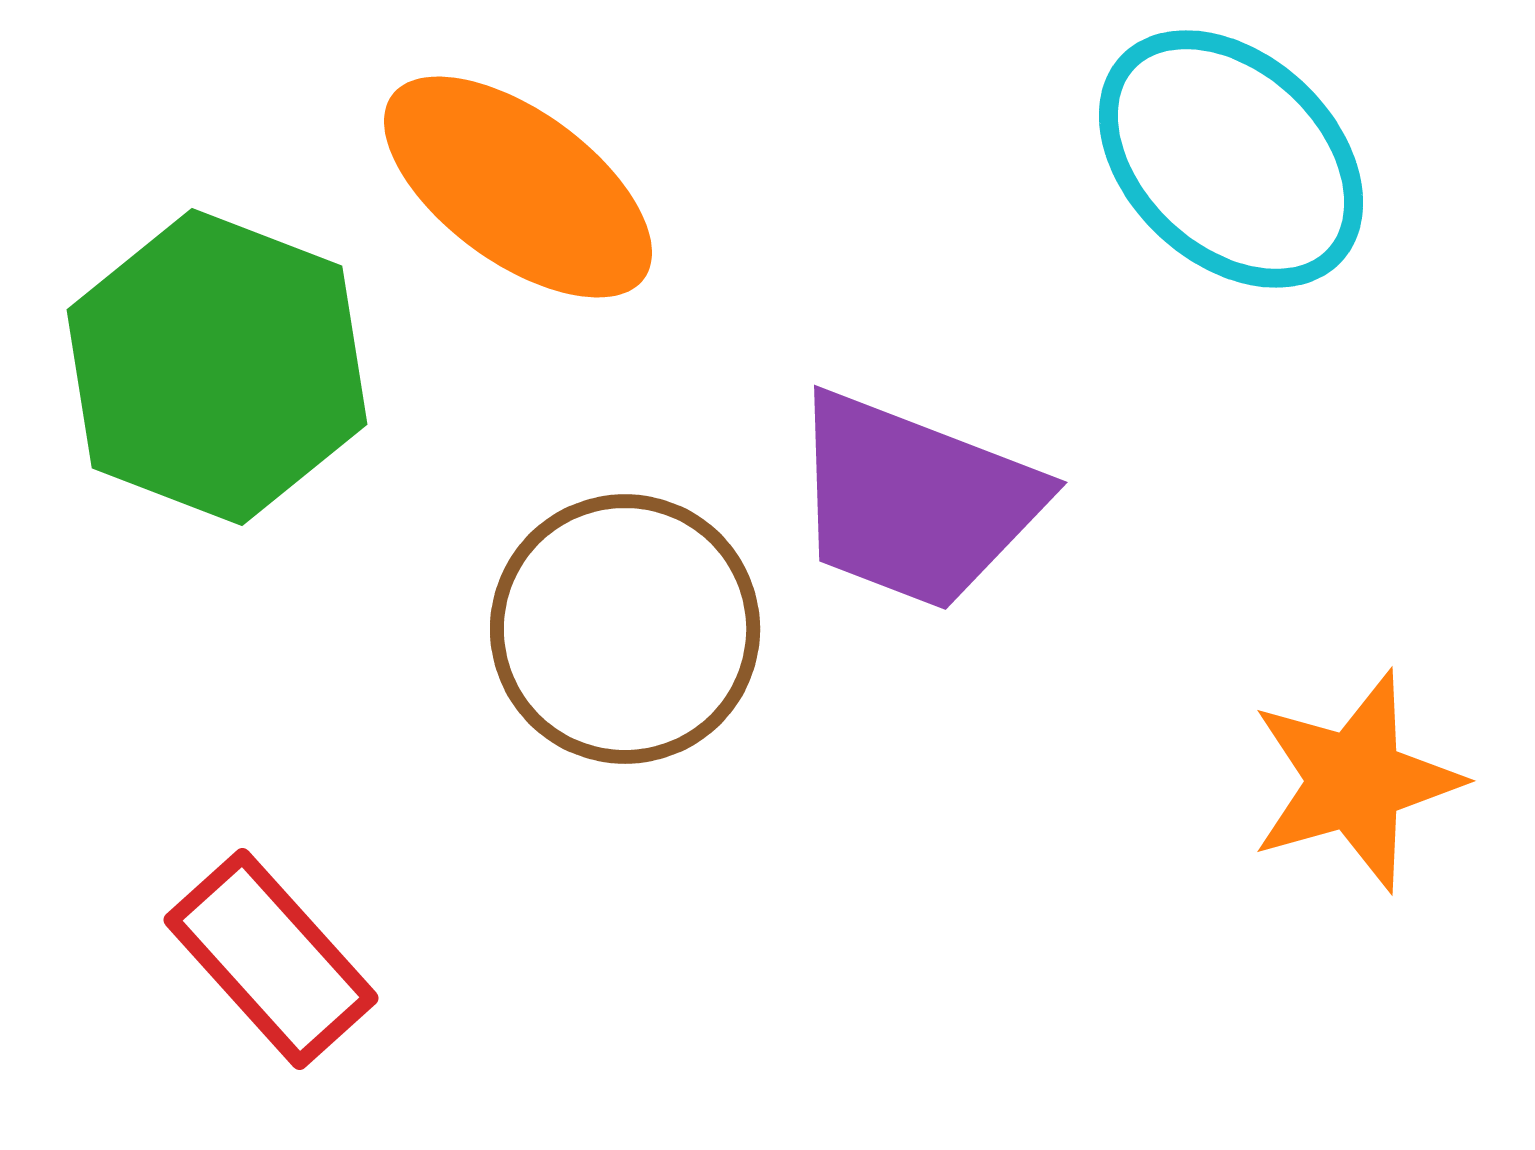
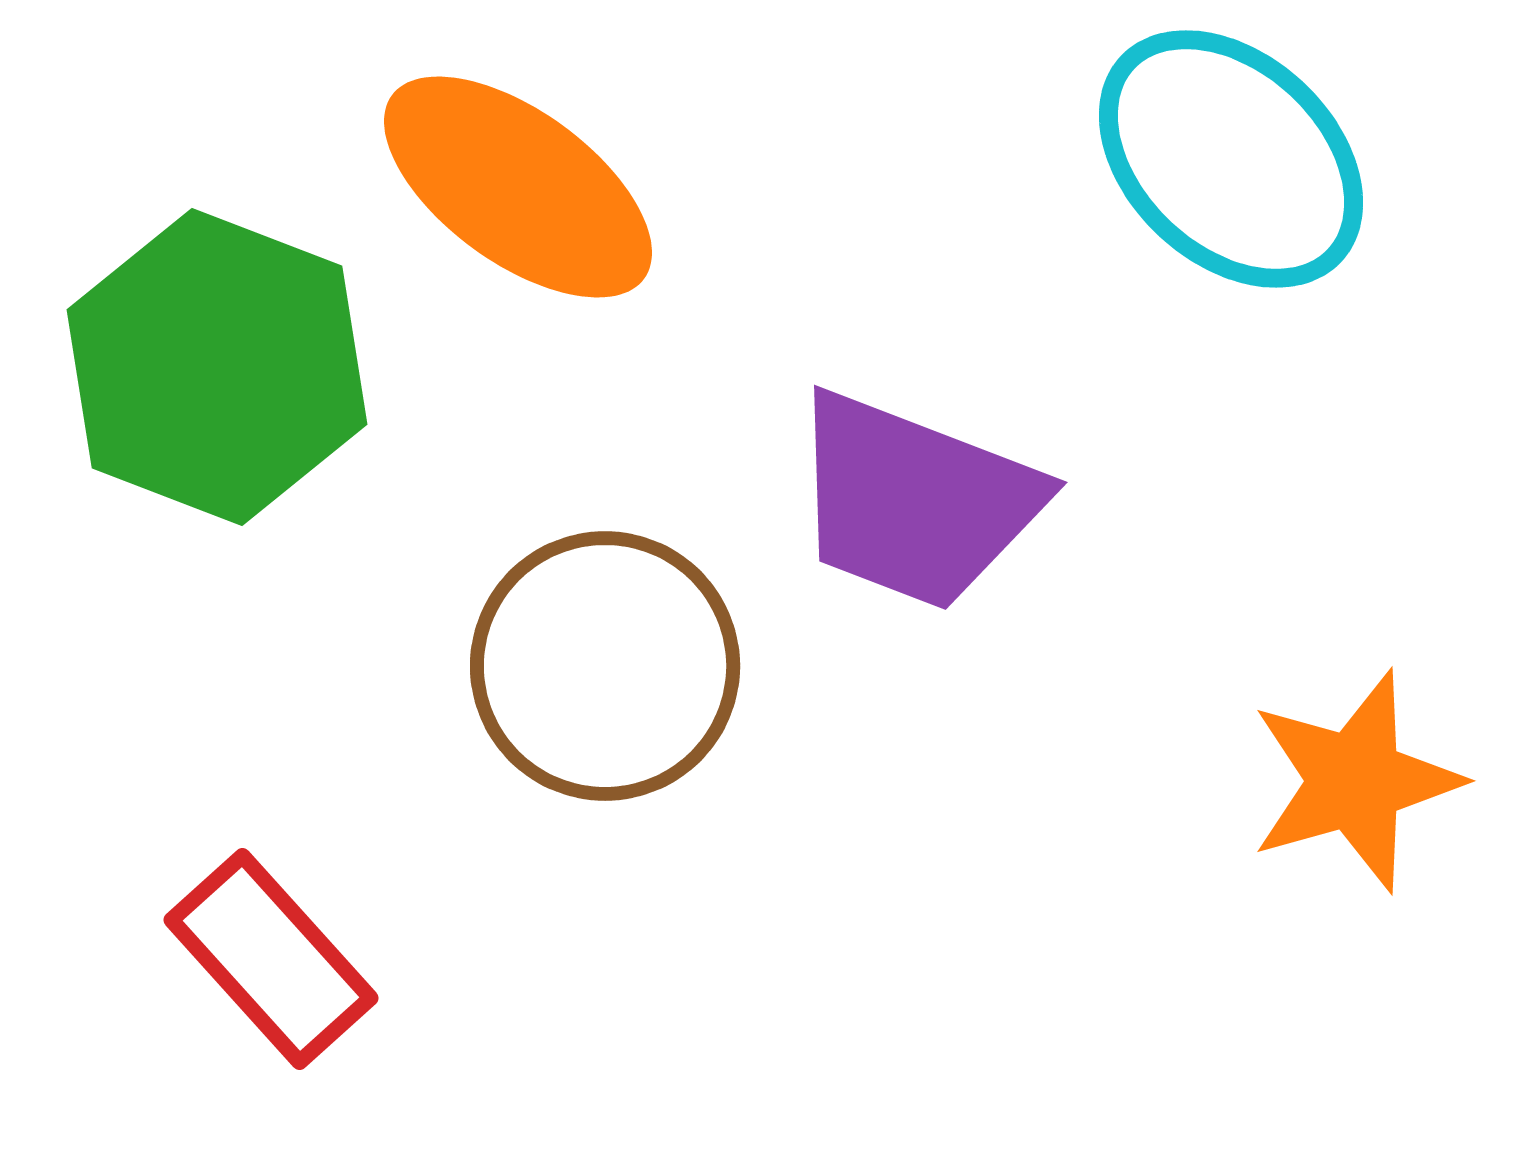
brown circle: moved 20 px left, 37 px down
